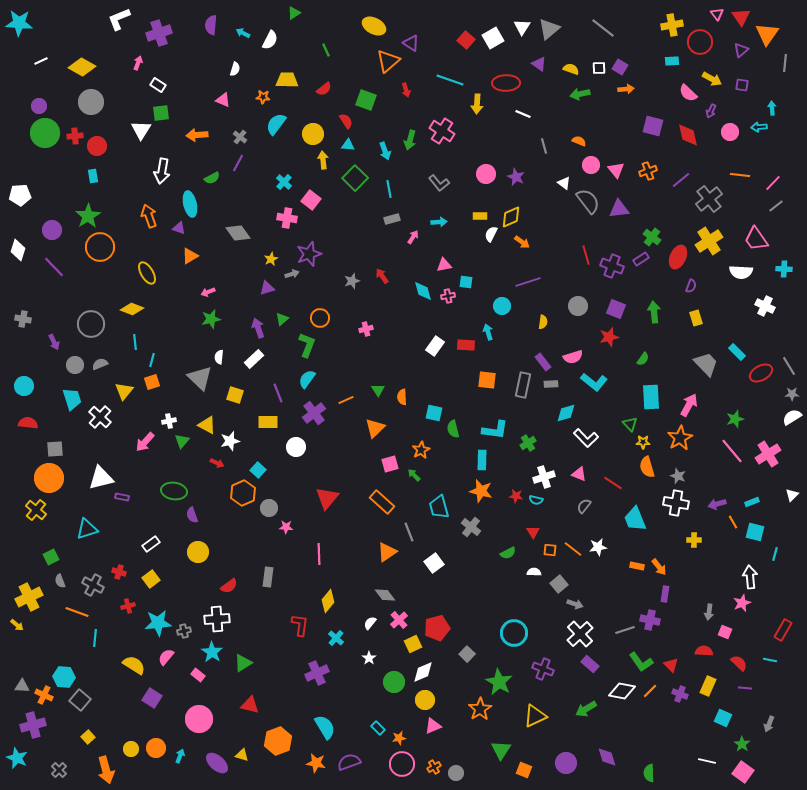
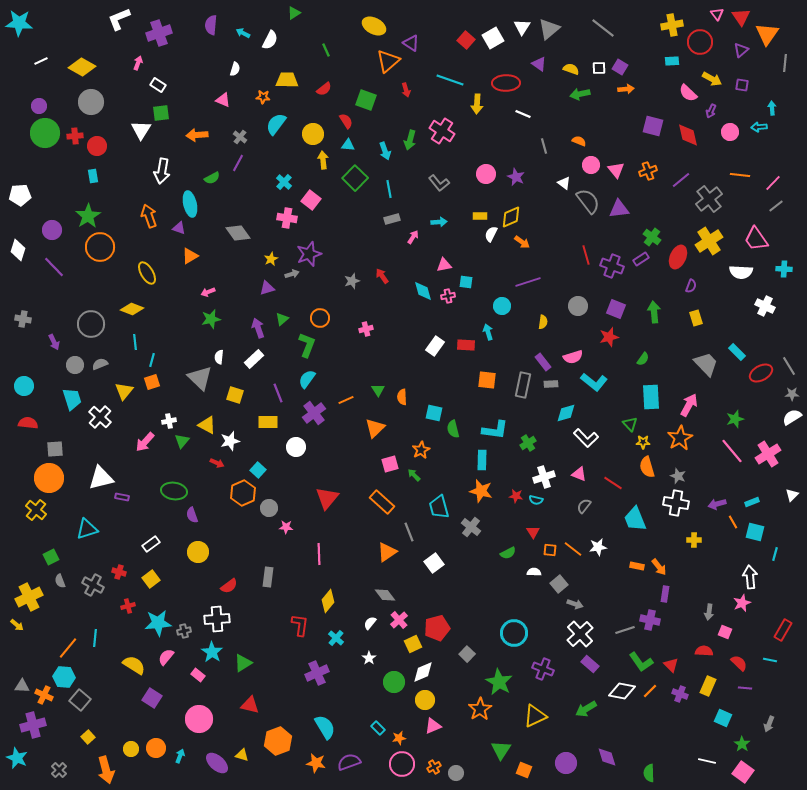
orange line at (77, 612): moved 9 px left, 36 px down; rotated 70 degrees counterclockwise
